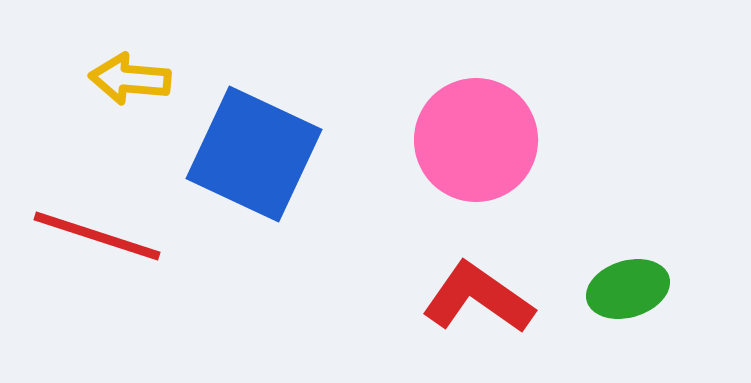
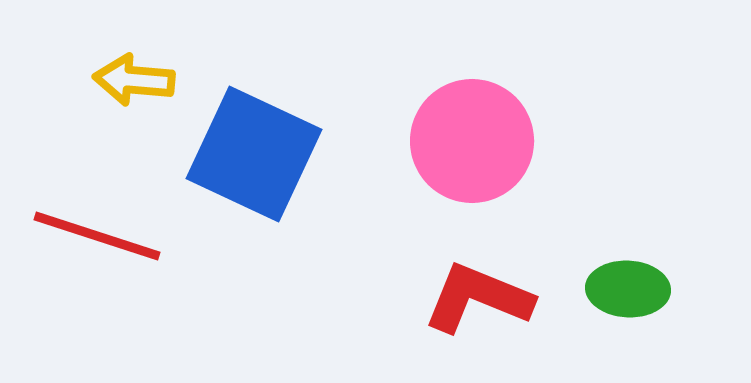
yellow arrow: moved 4 px right, 1 px down
pink circle: moved 4 px left, 1 px down
green ellipse: rotated 20 degrees clockwise
red L-shape: rotated 13 degrees counterclockwise
